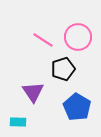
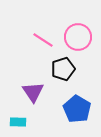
blue pentagon: moved 2 px down
